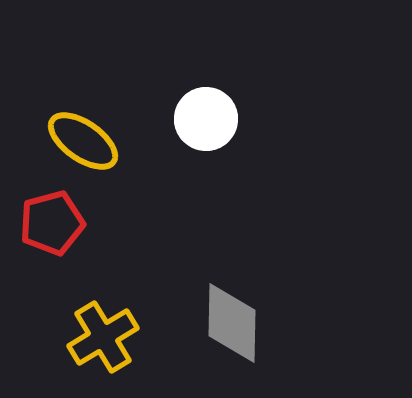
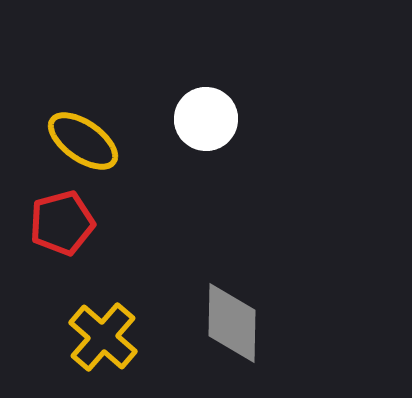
red pentagon: moved 10 px right
yellow cross: rotated 18 degrees counterclockwise
